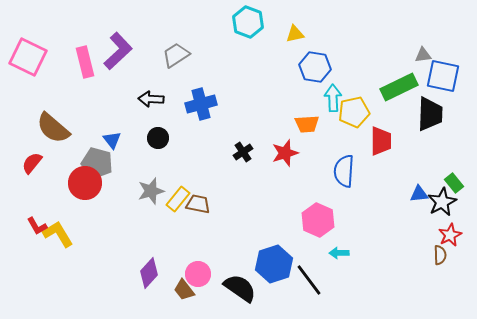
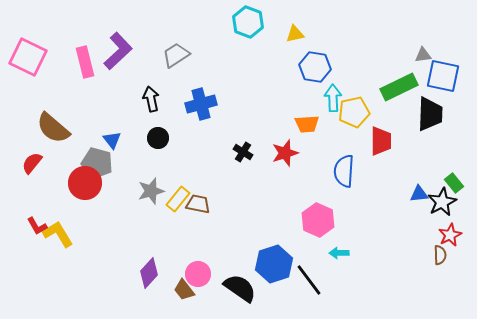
black arrow at (151, 99): rotated 75 degrees clockwise
black cross at (243, 152): rotated 24 degrees counterclockwise
